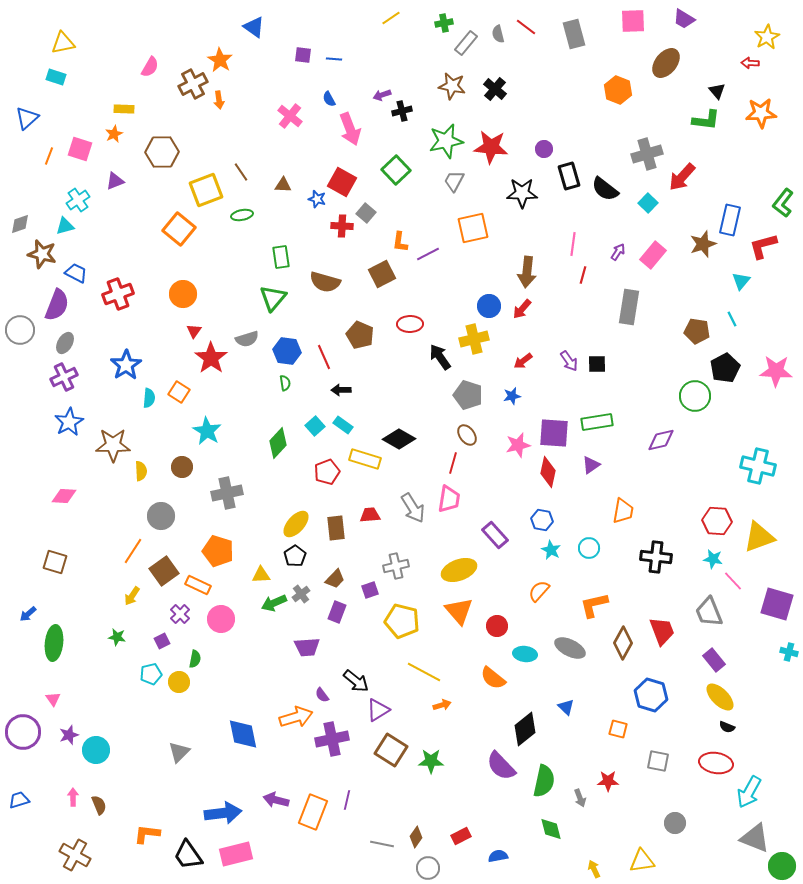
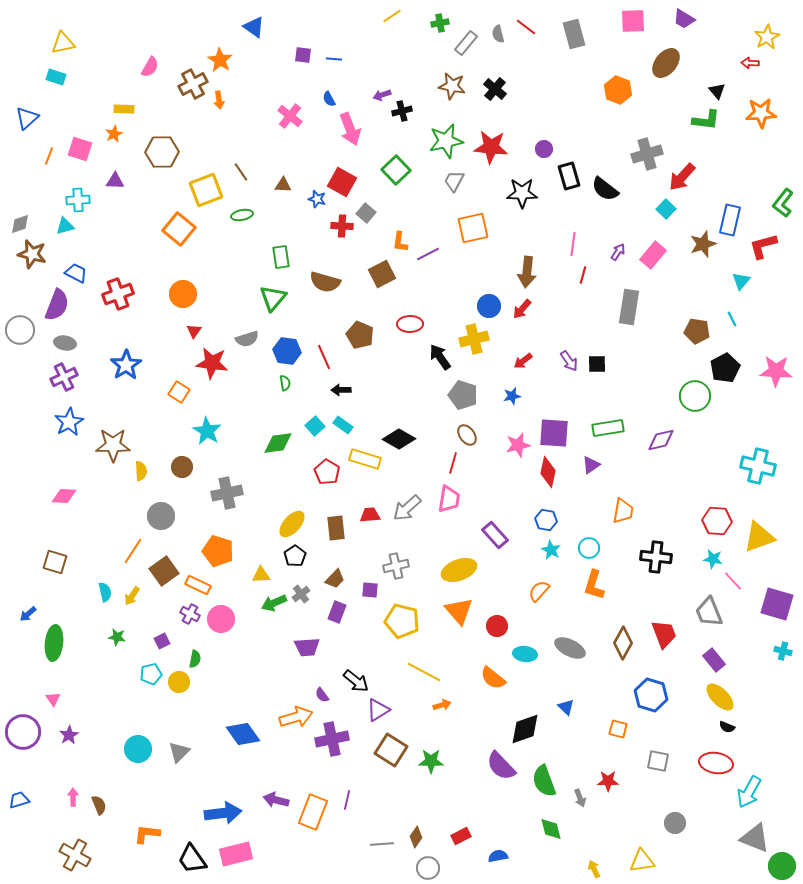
yellow line at (391, 18): moved 1 px right, 2 px up
green cross at (444, 23): moved 4 px left
purple triangle at (115, 181): rotated 24 degrees clockwise
cyan cross at (78, 200): rotated 30 degrees clockwise
cyan square at (648, 203): moved 18 px right, 6 px down
brown star at (42, 254): moved 10 px left
gray ellipse at (65, 343): rotated 70 degrees clockwise
red star at (211, 358): moved 1 px right, 5 px down; rotated 28 degrees counterclockwise
gray pentagon at (468, 395): moved 5 px left
cyan semicircle at (149, 398): moved 44 px left, 194 px down; rotated 18 degrees counterclockwise
green rectangle at (597, 422): moved 11 px right, 6 px down
green diamond at (278, 443): rotated 40 degrees clockwise
red pentagon at (327, 472): rotated 20 degrees counterclockwise
gray arrow at (413, 508): moved 6 px left; rotated 80 degrees clockwise
blue hexagon at (542, 520): moved 4 px right
yellow ellipse at (296, 524): moved 4 px left
purple square at (370, 590): rotated 24 degrees clockwise
orange L-shape at (594, 605): moved 20 px up; rotated 60 degrees counterclockwise
purple cross at (180, 614): moved 10 px right; rotated 18 degrees counterclockwise
red trapezoid at (662, 631): moved 2 px right, 3 px down
cyan cross at (789, 652): moved 6 px left, 1 px up
black diamond at (525, 729): rotated 20 degrees clockwise
blue diamond at (243, 734): rotated 24 degrees counterclockwise
purple star at (69, 735): rotated 12 degrees counterclockwise
cyan circle at (96, 750): moved 42 px right, 1 px up
green semicircle at (544, 781): rotated 148 degrees clockwise
gray line at (382, 844): rotated 15 degrees counterclockwise
black trapezoid at (188, 855): moved 4 px right, 4 px down
